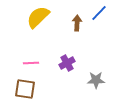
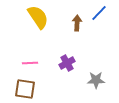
yellow semicircle: rotated 100 degrees clockwise
pink line: moved 1 px left
